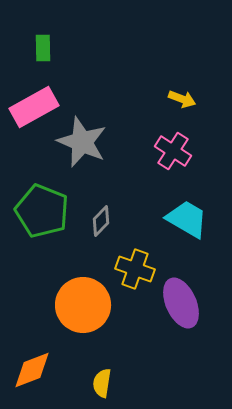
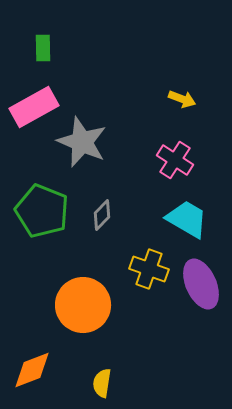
pink cross: moved 2 px right, 9 px down
gray diamond: moved 1 px right, 6 px up
yellow cross: moved 14 px right
purple ellipse: moved 20 px right, 19 px up
